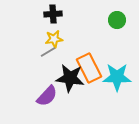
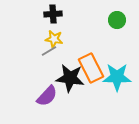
yellow star: rotated 18 degrees clockwise
gray line: moved 1 px right, 1 px up
orange rectangle: moved 2 px right
